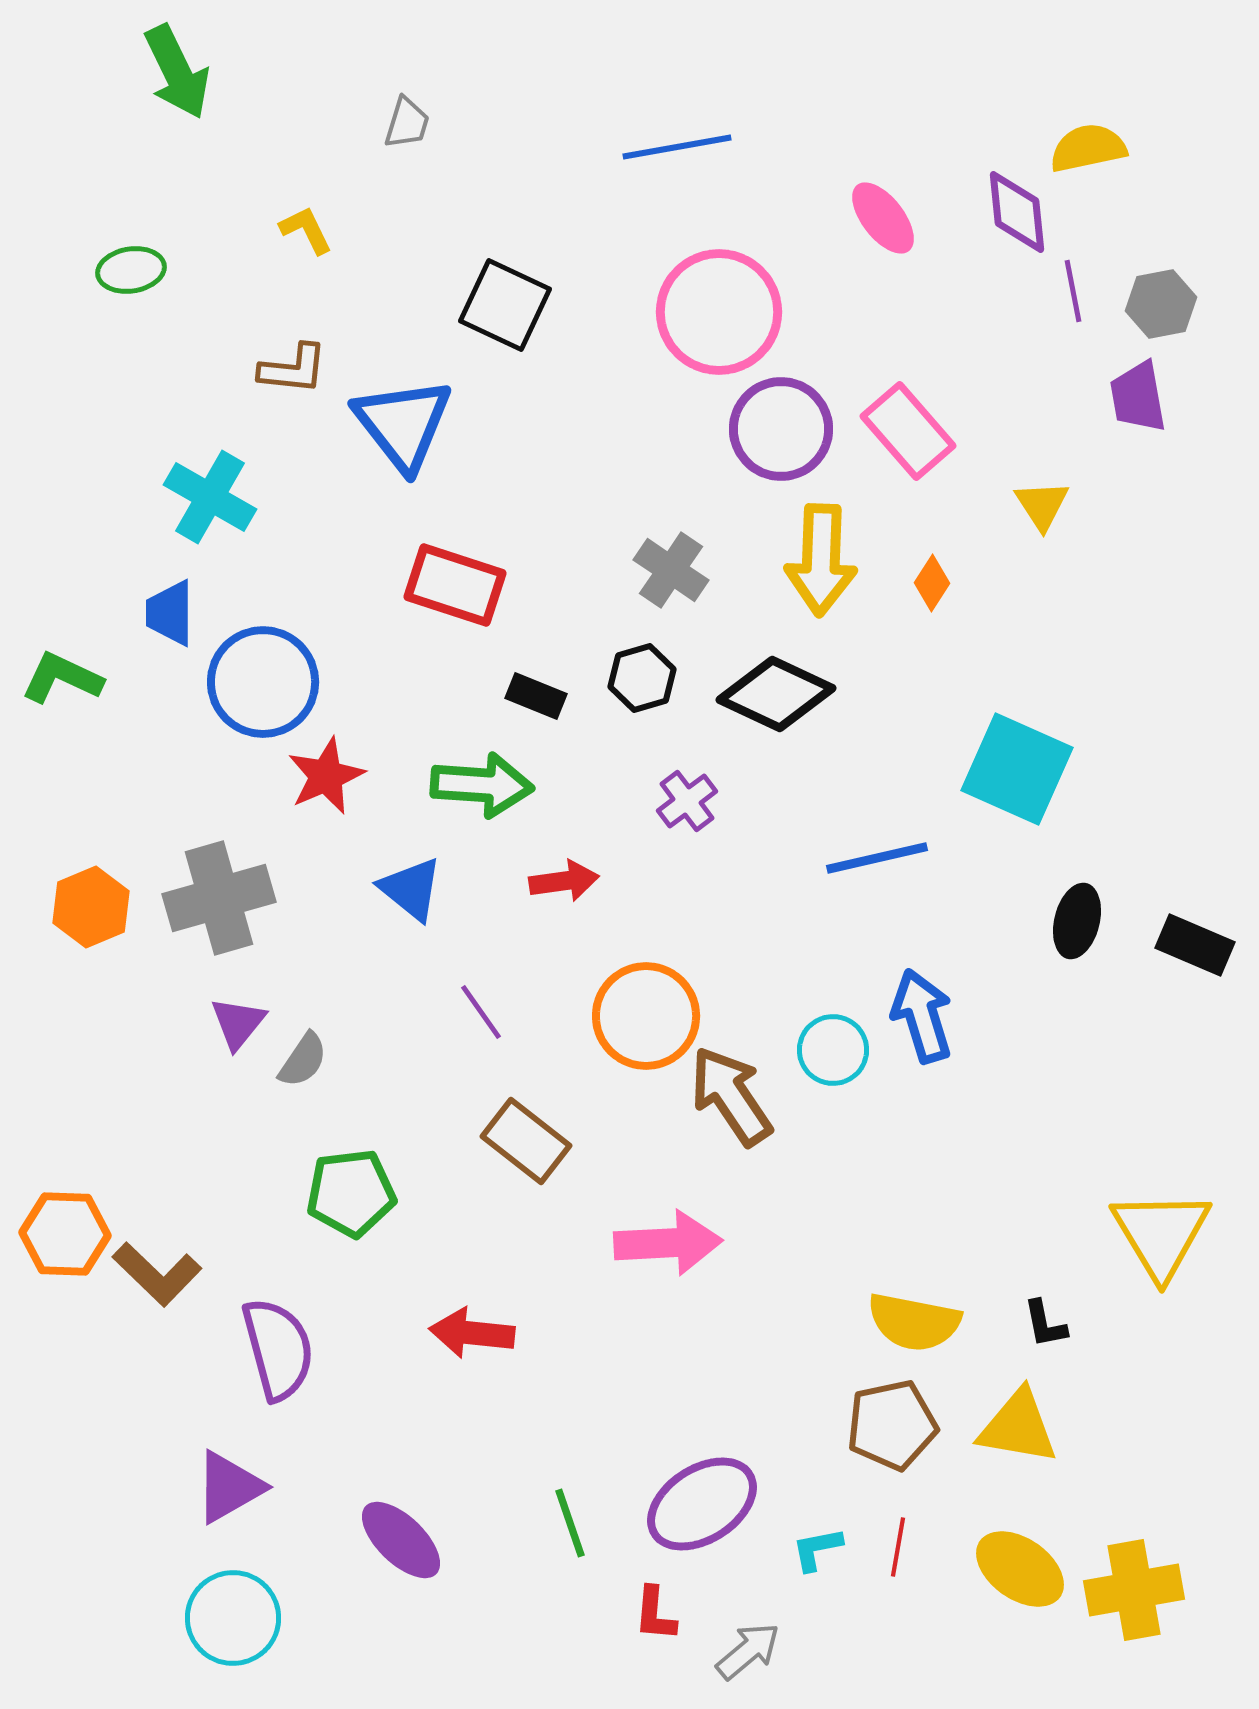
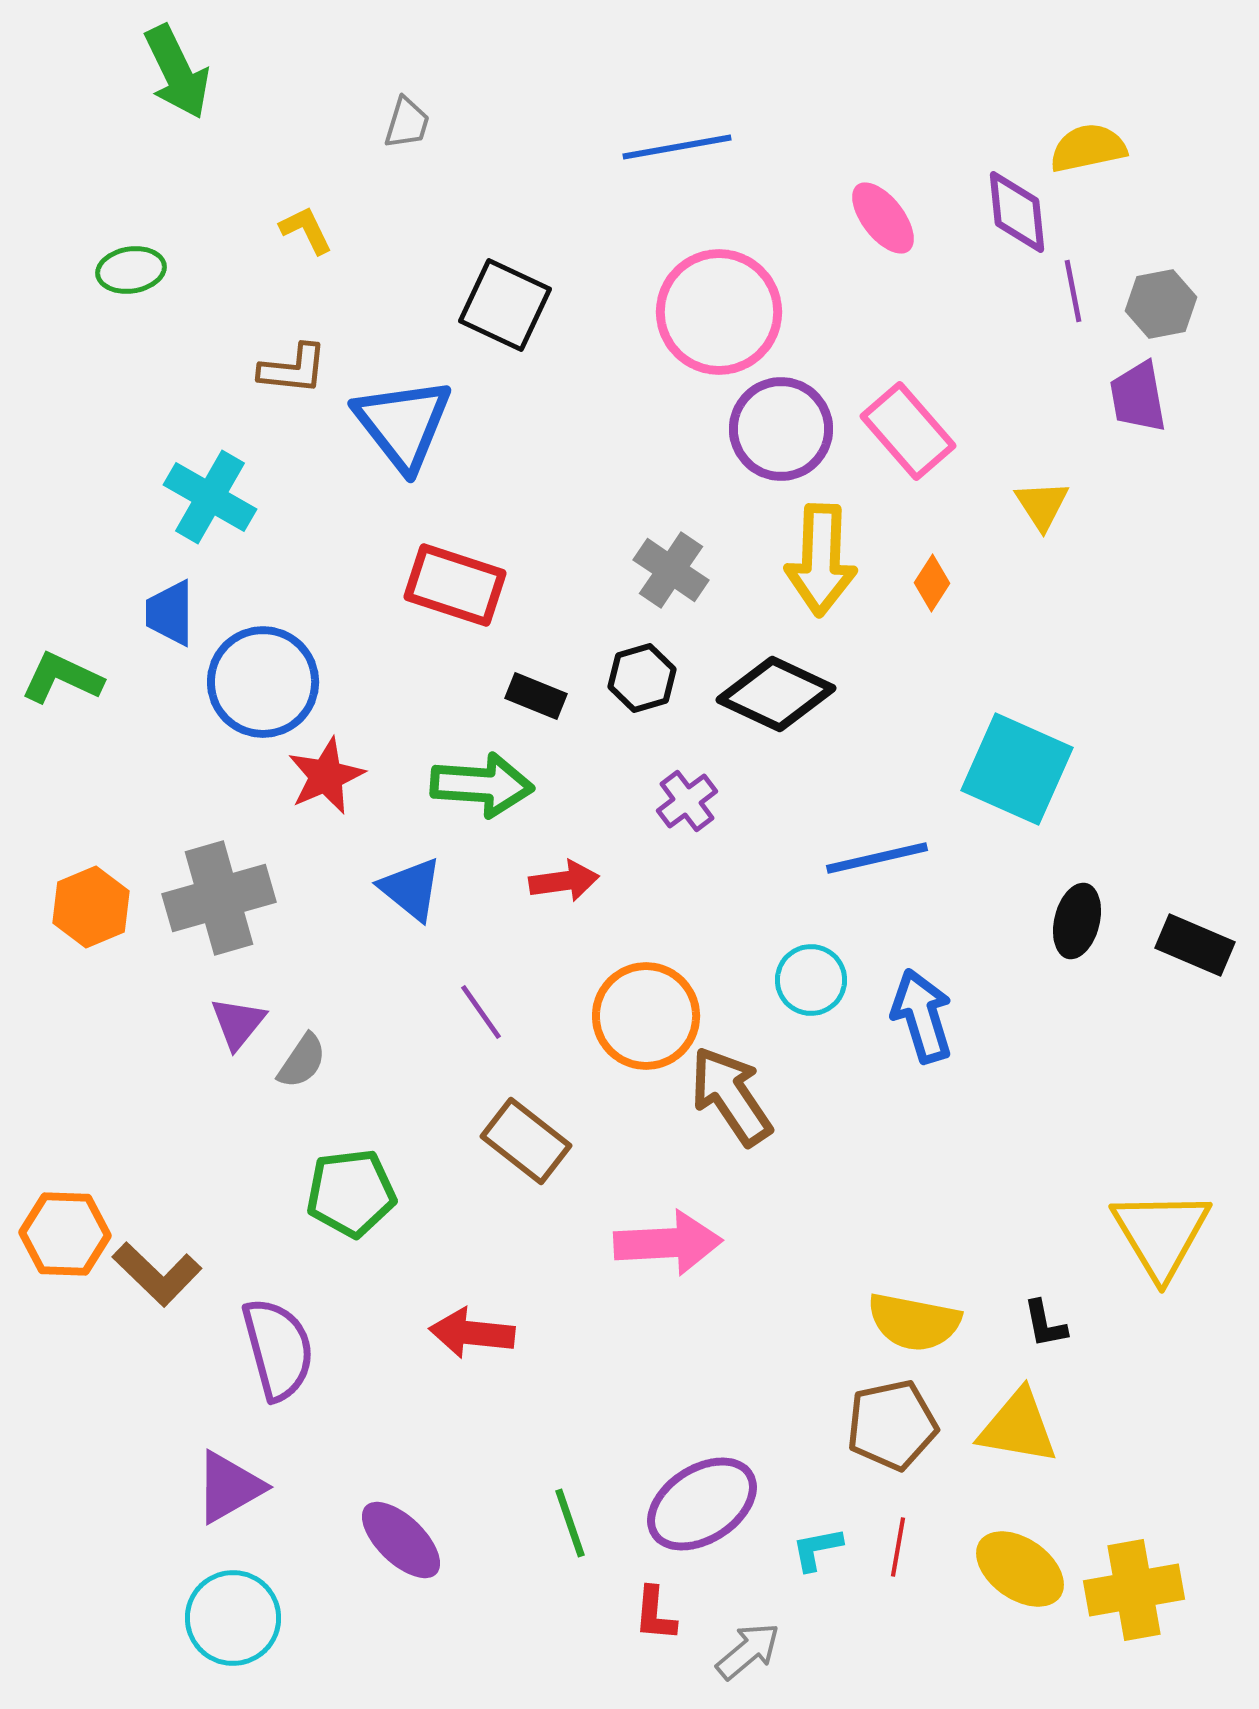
cyan circle at (833, 1050): moved 22 px left, 70 px up
gray semicircle at (303, 1060): moved 1 px left, 1 px down
